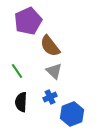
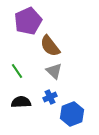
black semicircle: rotated 84 degrees clockwise
